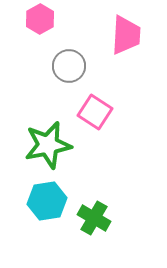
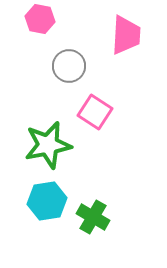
pink hexagon: rotated 20 degrees counterclockwise
green cross: moved 1 px left, 1 px up
